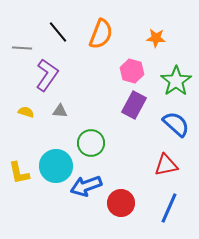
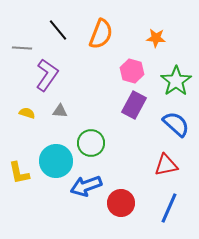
black line: moved 2 px up
yellow semicircle: moved 1 px right, 1 px down
cyan circle: moved 5 px up
